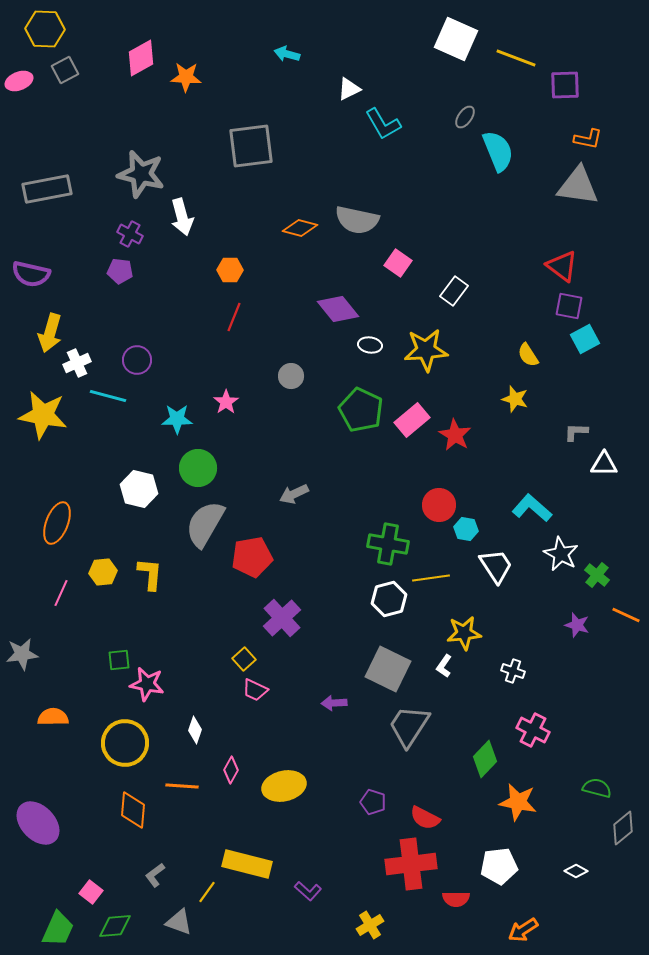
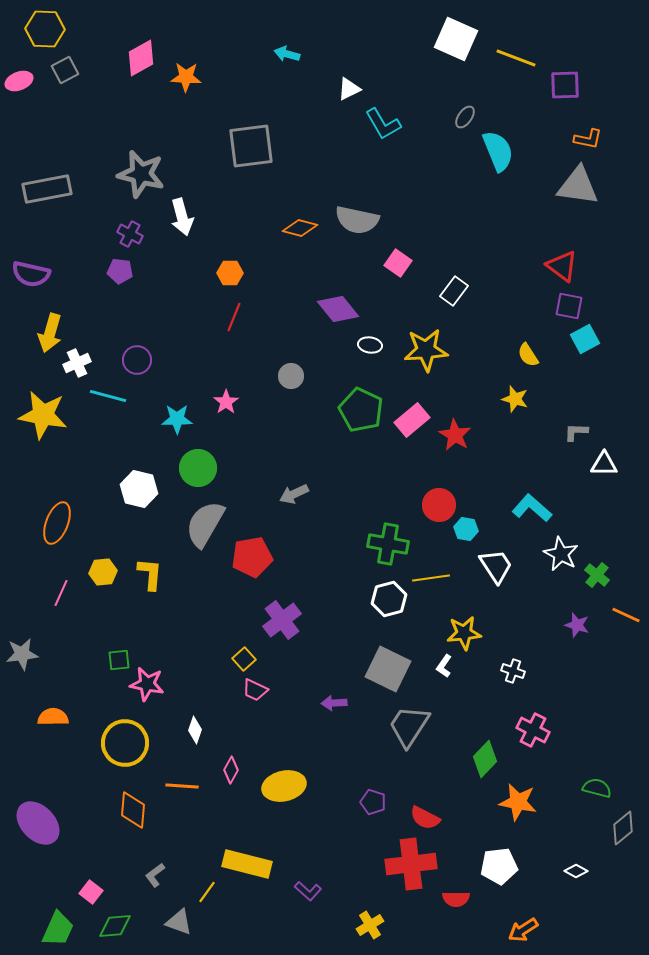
orange hexagon at (230, 270): moved 3 px down
purple cross at (282, 618): moved 2 px down; rotated 6 degrees clockwise
